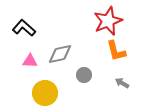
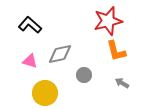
red star: rotated 8 degrees clockwise
black L-shape: moved 6 px right, 3 px up
pink triangle: rotated 14 degrees clockwise
